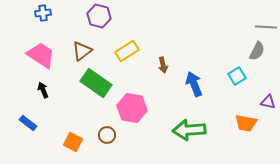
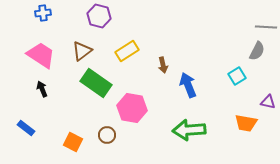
blue arrow: moved 6 px left, 1 px down
black arrow: moved 1 px left, 1 px up
blue rectangle: moved 2 px left, 5 px down
